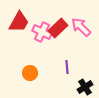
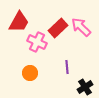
pink cross: moved 5 px left, 10 px down
